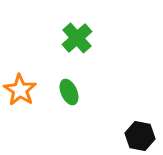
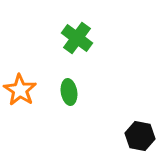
green cross: rotated 12 degrees counterclockwise
green ellipse: rotated 15 degrees clockwise
